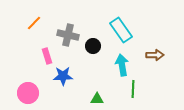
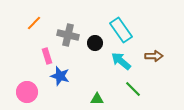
black circle: moved 2 px right, 3 px up
brown arrow: moved 1 px left, 1 px down
cyan arrow: moved 1 px left, 4 px up; rotated 40 degrees counterclockwise
blue star: moved 3 px left; rotated 18 degrees clockwise
green line: rotated 48 degrees counterclockwise
pink circle: moved 1 px left, 1 px up
